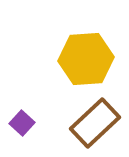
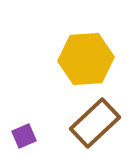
purple square: moved 2 px right, 13 px down; rotated 25 degrees clockwise
